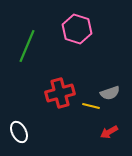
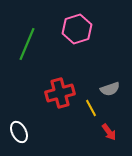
pink hexagon: rotated 24 degrees clockwise
green line: moved 2 px up
gray semicircle: moved 4 px up
yellow line: moved 2 px down; rotated 48 degrees clockwise
red arrow: rotated 96 degrees counterclockwise
